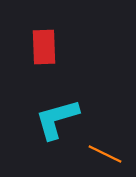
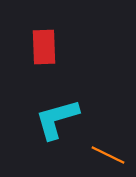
orange line: moved 3 px right, 1 px down
